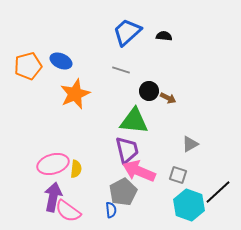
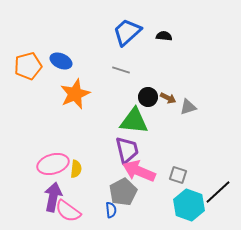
black circle: moved 1 px left, 6 px down
gray triangle: moved 2 px left, 37 px up; rotated 12 degrees clockwise
